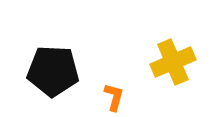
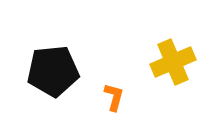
black pentagon: rotated 9 degrees counterclockwise
